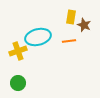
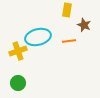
yellow rectangle: moved 4 px left, 7 px up
